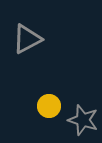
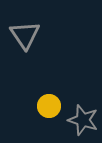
gray triangle: moved 2 px left, 4 px up; rotated 36 degrees counterclockwise
